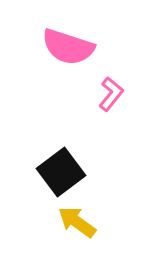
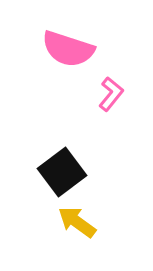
pink semicircle: moved 2 px down
black square: moved 1 px right
